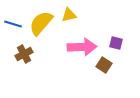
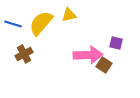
pink arrow: moved 6 px right, 8 px down
